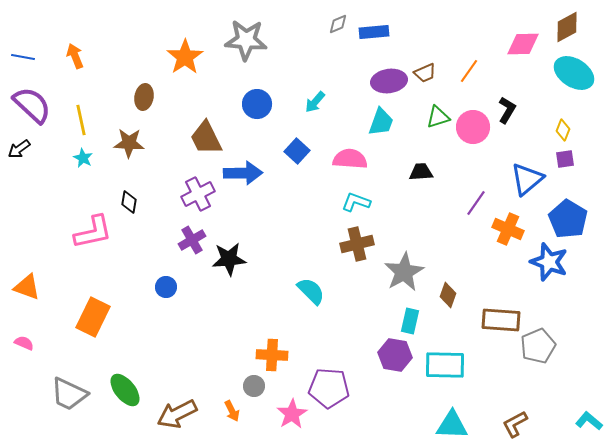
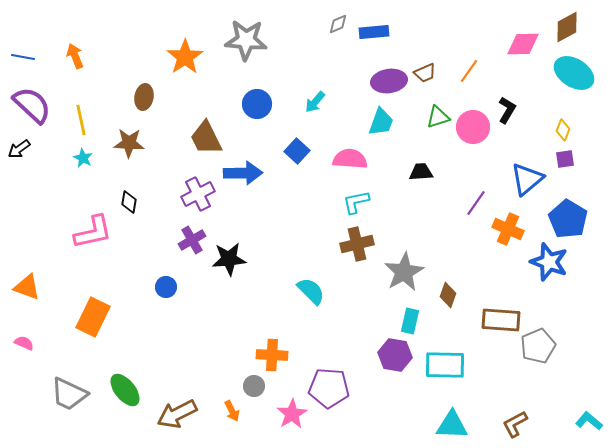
cyan L-shape at (356, 202): rotated 32 degrees counterclockwise
